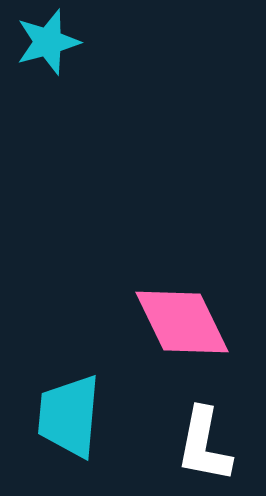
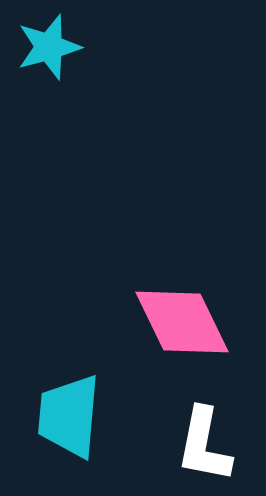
cyan star: moved 1 px right, 5 px down
